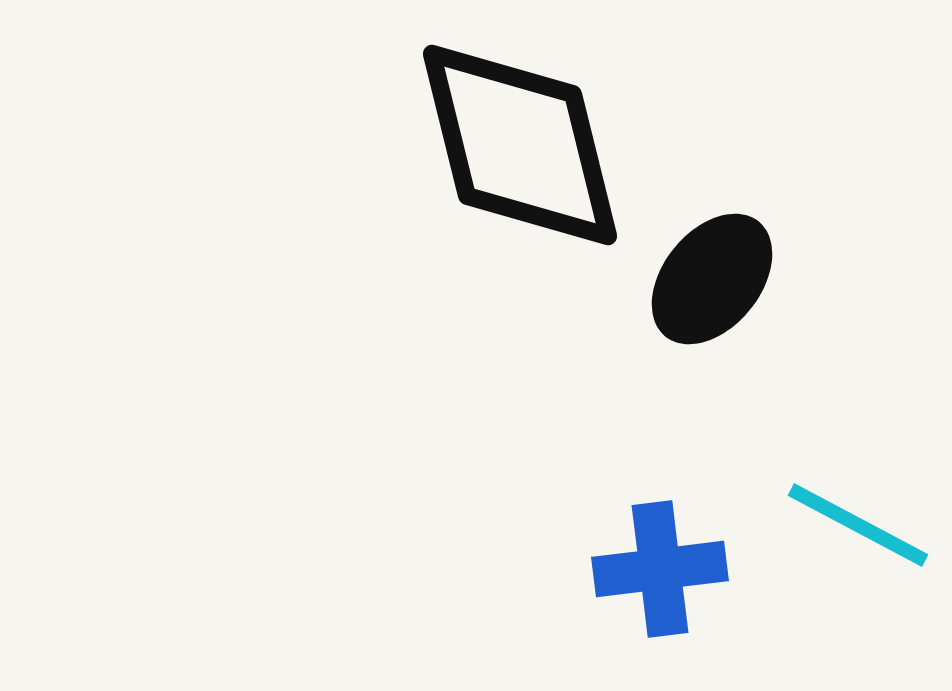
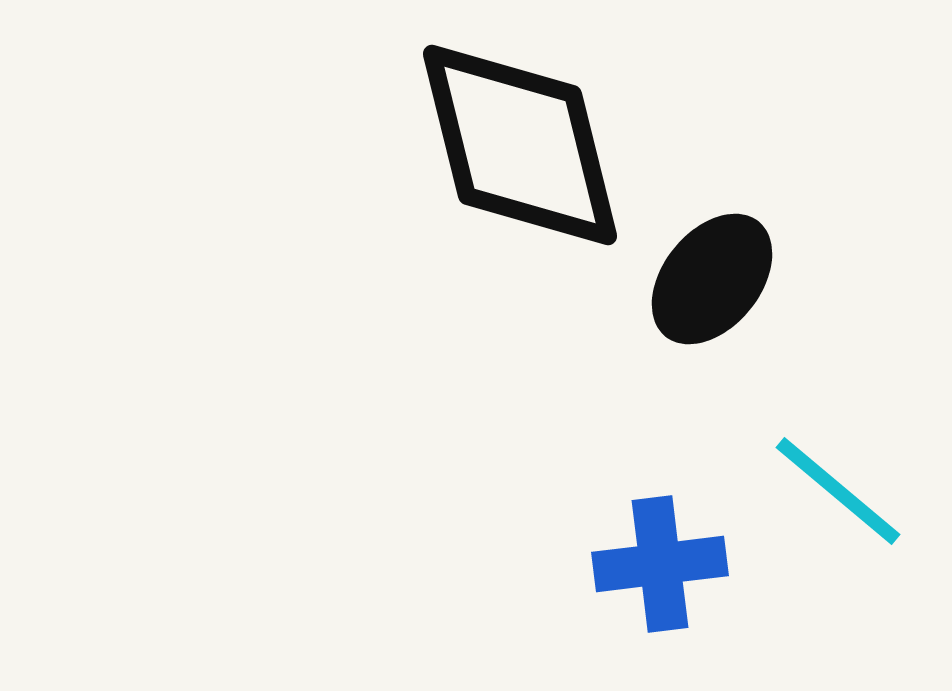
cyan line: moved 20 px left, 34 px up; rotated 12 degrees clockwise
blue cross: moved 5 px up
